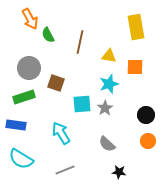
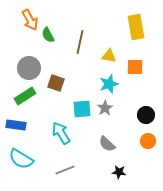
orange arrow: moved 1 px down
green rectangle: moved 1 px right, 1 px up; rotated 15 degrees counterclockwise
cyan square: moved 5 px down
